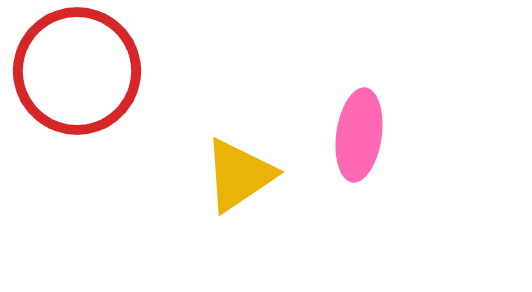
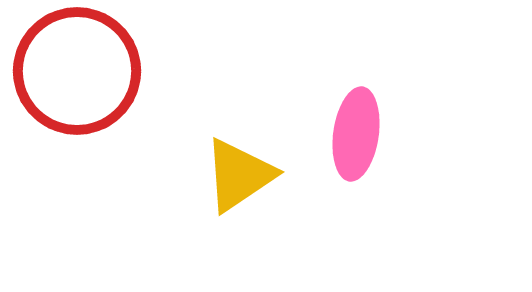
pink ellipse: moved 3 px left, 1 px up
